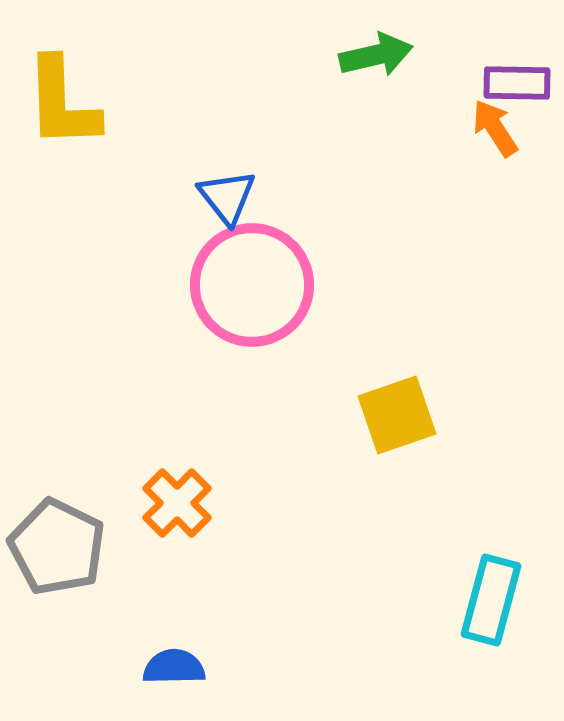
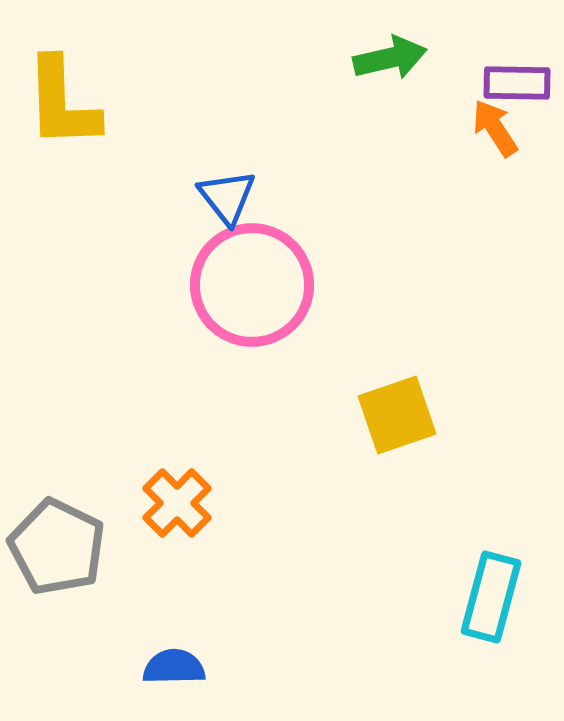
green arrow: moved 14 px right, 3 px down
cyan rectangle: moved 3 px up
